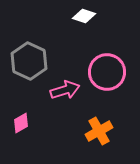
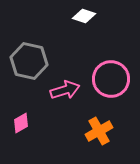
gray hexagon: rotated 12 degrees counterclockwise
pink circle: moved 4 px right, 7 px down
